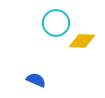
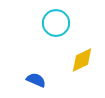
yellow diamond: moved 19 px down; rotated 28 degrees counterclockwise
